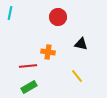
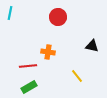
black triangle: moved 11 px right, 2 px down
